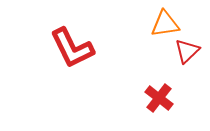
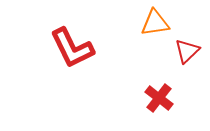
orange triangle: moved 10 px left, 1 px up
